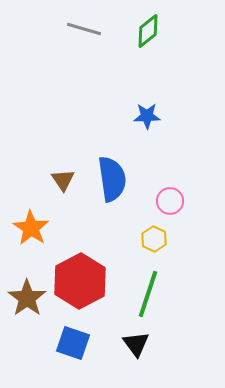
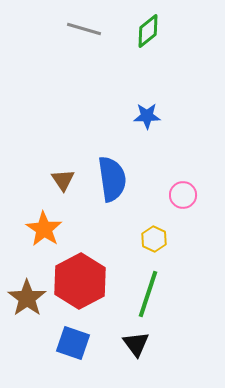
pink circle: moved 13 px right, 6 px up
orange star: moved 13 px right, 1 px down
